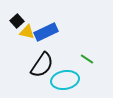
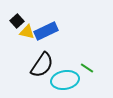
blue rectangle: moved 1 px up
green line: moved 9 px down
